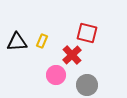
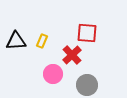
red square: rotated 10 degrees counterclockwise
black triangle: moved 1 px left, 1 px up
pink circle: moved 3 px left, 1 px up
